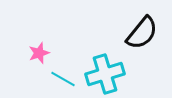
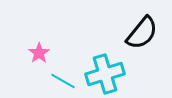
pink star: rotated 15 degrees counterclockwise
cyan line: moved 2 px down
